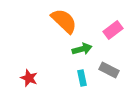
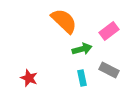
pink rectangle: moved 4 px left, 1 px down
